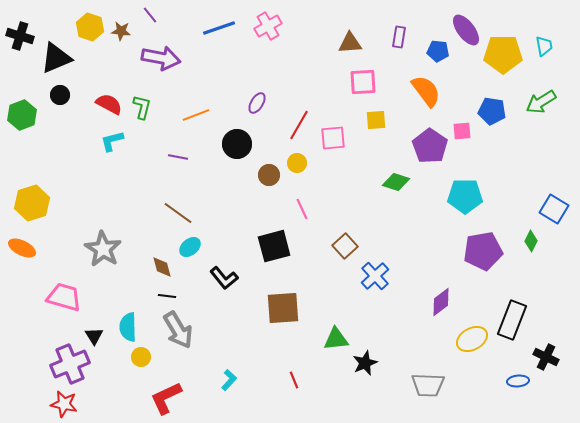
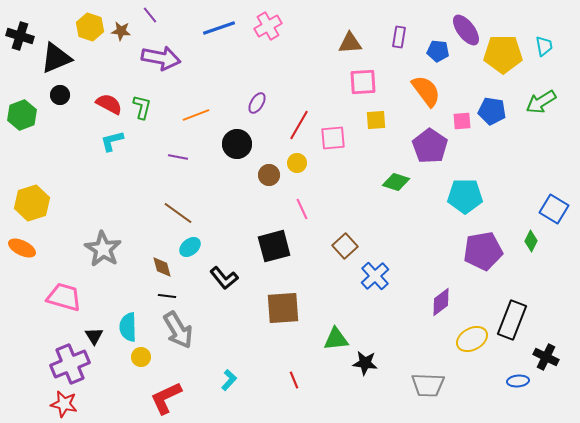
pink square at (462, 131): moved 10 px up
black star at (365, 363): rotated 30 degrees clockwise
